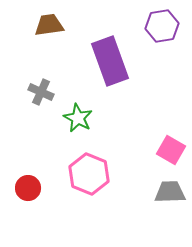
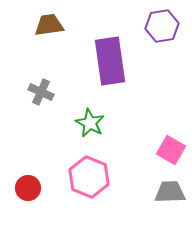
purple rectangle: rotated 12 degrees clockwise
green star: moved 12 px right, 5 px down
pink hexagon: moved 3 px down
